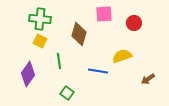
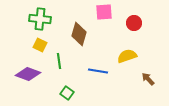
pink square: moved 2 px up
yellow square: moved 4 px down
yellow semicircle: moved 5 px right
purple diamond: rotated 75 degrees clockwise
brown arrow: rotated 80 degrees clockwise
